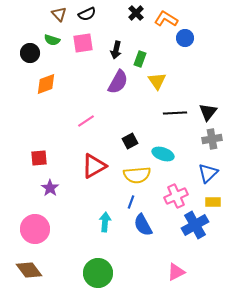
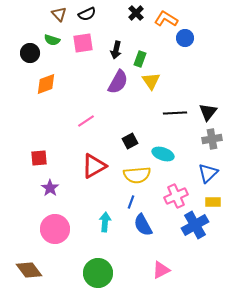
yellow triangle: moved 6 px left
pink circle: moved 20 px right
pink triangle: moved 15 px left, 2 px up
